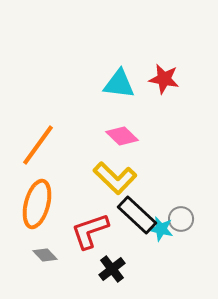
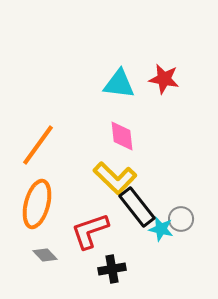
pink diamond: rotated 40 degrees clockwise
black rectangle: moved 8 px up; rotated 9 degrees clockwise
black cross: rotated 28 degrees clockwise
